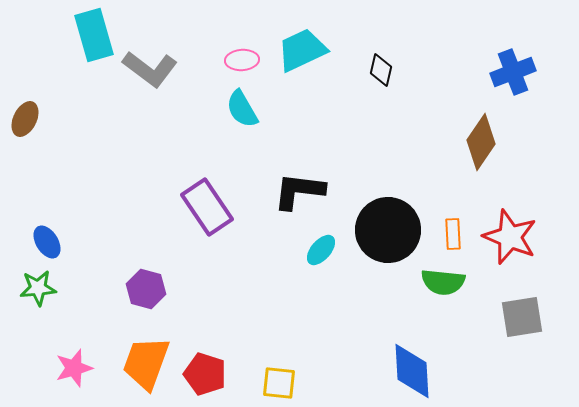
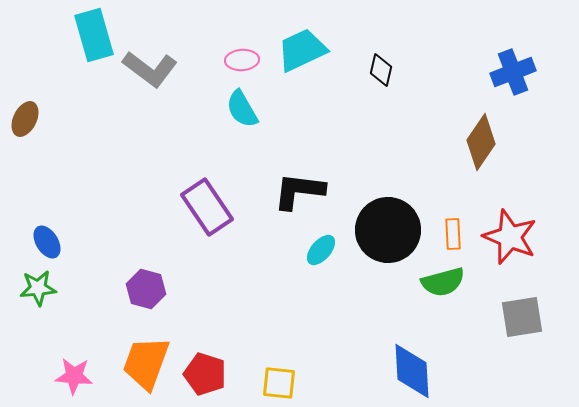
green semicircle: rotated 21 degrees counterclockwise
pink star: moved 8 px down; rotated 21 degrees clockwise
